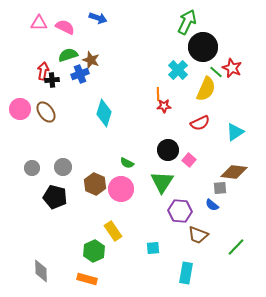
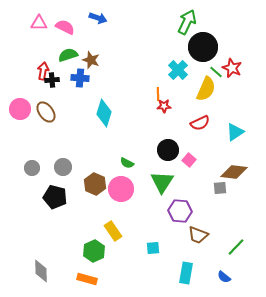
blue cross at (80, 74): moved 4 px down; rotated 24 degrees clockwise
blue semicircle at (212, 205): moved 12 px right, 72 px down
